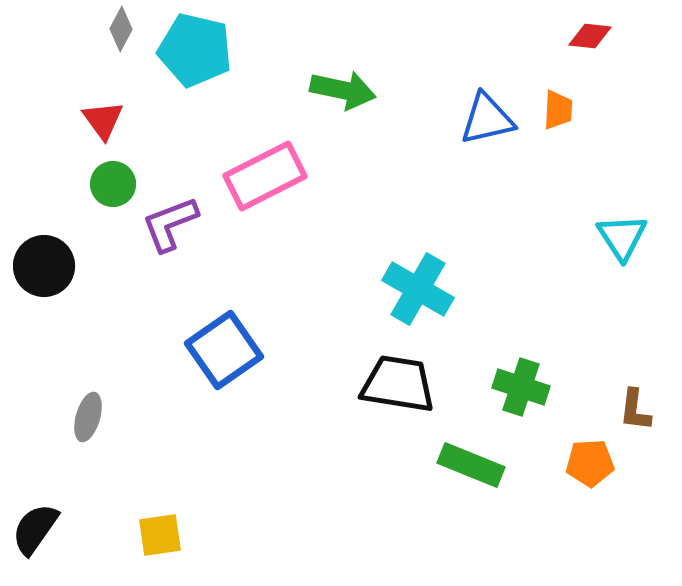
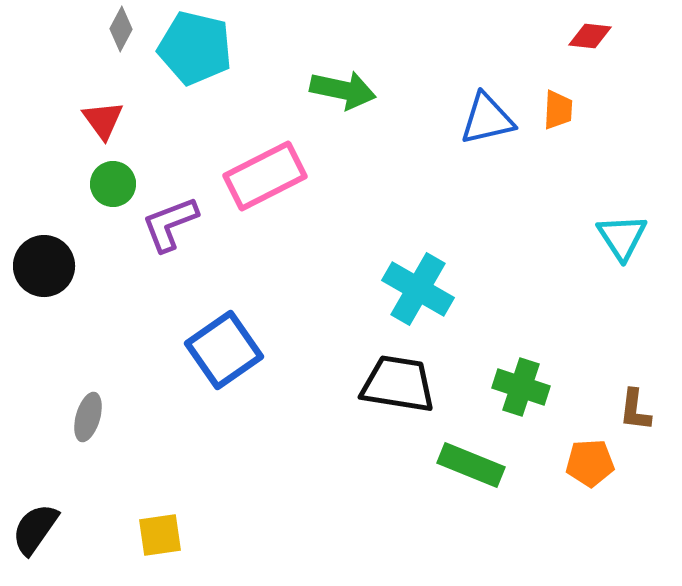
cyan pentagon: moved 2 px up
